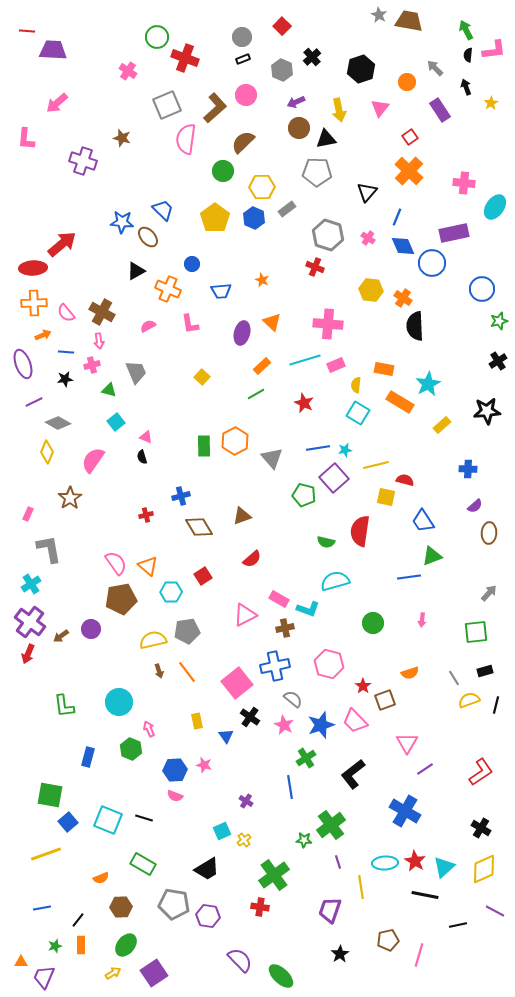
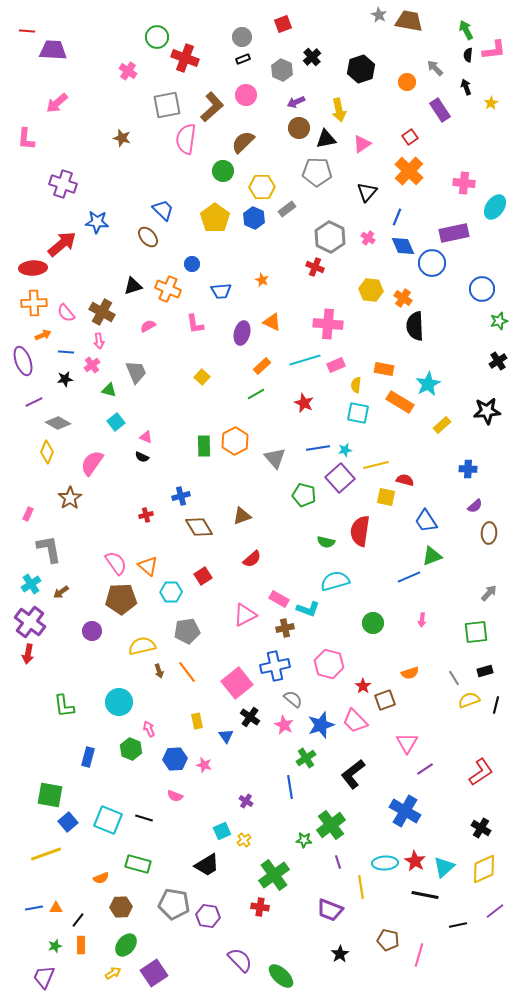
red square at (282, 26): moved 1 px right, 2 px up; rotated 24 degrees clockwise
gray square at (167, 105): rotated 12 degrees clockwise
brown L-shape at (215, 108): moved 3 px left, 1 px up
pink triangle at (380, 108): moved 18 px left, 36 px down; rotated 18 degrees clockwise
purple cross at (83, 161): moved 20 px left, 23 px down
blue star at (122, 222): moved 25 px left
gray hexagon at (328, 235): moved 2 px right, 2 px down; rotated 8 degrees clockwise
black triangle at (136, 271): moved 3 px left, 15 px down; rotated 12 degrees clockwise
orange triangle at (272, 322): rotated 18 degrees counterclockwise
pink L-shape at (190, 324): moved 5 px right
purple ellipse at (23, 364): moved 3 px up
pink cross at (92, 365): rotated 21 degrees counterclockwise
cyan square at (358, 413): rotated 20 degrees counterclockwise
black semicircle at (142, 457): rotated 48 degrees counterclockwise
gray triangle at (272, 458): moved 3 px right
pink semicircle at (93, 460): moved 1 px left, 3 px down
purple square at (334, 478): moved 6 px right
blue trapezoid at (423, 521): moved 3 px right
blue line at (409, 577): rotated 15 degrees counterclockwise
brown pentagon at (121, 599): rotated 8 degrees clockwise
purple circle at (91, 629): moved 1 px right, 2 px down
brown arrow at (61, 636): moved 44 px up
yellow semicircle at (153, 640): moved 11 px left, 6 px down
red arrow at (28, 654): rotated 12 degrees counterclockwise
blue hexagon at (175, 770): moved 11 px up
green rectangle at (143, 864): moved 5 px left; rotated 15 degrees counterclockwise
black trapezoid at (207, 869): moved 4 px up
blue line at (42, 908): moved 8 px left
purple trapezoid at (330, 910): rotated 88 degrees counterclockwise
purple line at (495, 911): rotated 66 degrees counterclockwise
brown pentagon at (388, 940): rotated 25 degrees clockwise
orange triangle at (21, 962): moved 35 px right, 54 px up
